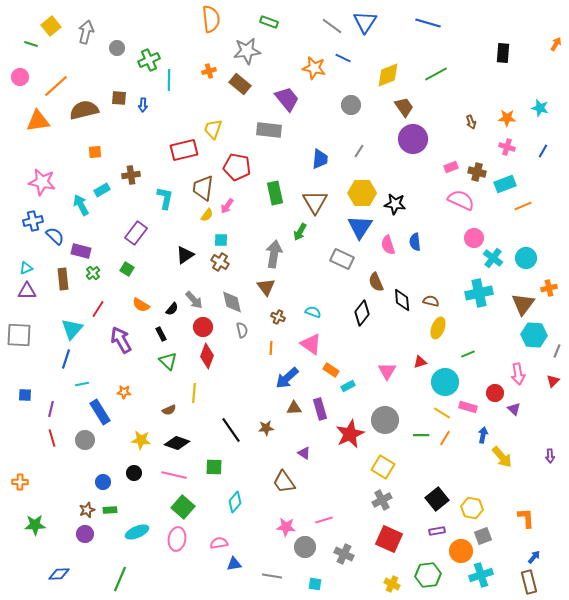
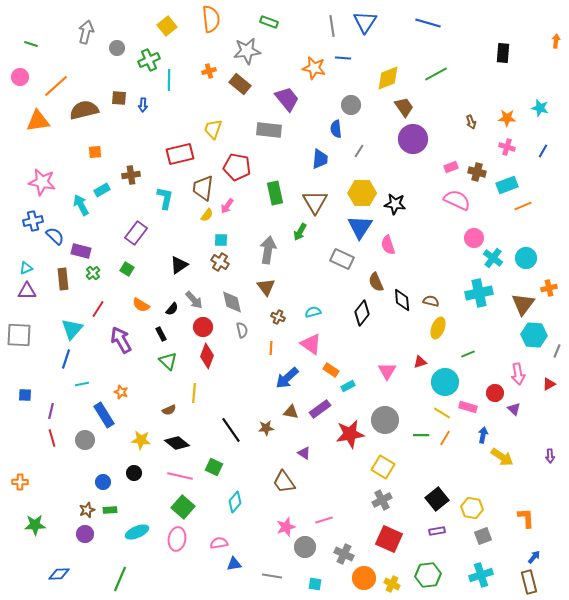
yellow square at (51, 26): moved 116 px right
gray line at (332, 26): rotated 45 degrees clockwise
orange arrow at (556, 44): moved 3 px up; rotated 24 degrees counterclockwise
blue line at (343, 58): rotated 21 degrees counterclockwise
yellow diamond at (388, 75): moved 3 px down
red rectangle at (184, 150): moved 4 px left, 4 px down
cyan rectangle at (505, 184): moved 2 px right, 1 px down
pink semicircle at (461, 200): moved 4 px left
blue semicircle at (415, 242): moved 79 px left, 113 px up
gray arrow at (274, 254): moved 6 px left, 4 px up
black triangle at (185, 255): moved 6 px left, 10 px down
cyan semicircle at (313, 312): rotated 35 degrees counterclockwise
red triangle at (553, 381): moved 4 px left, 3 px down; rotated 16 degrees clockwise
orange star at (124, 392): moved 3 px left; rotated 16 degrees clockwise
brown triangle at (294, 408): moved 3 px left, 4 px down; rotated 14 degrees clockwise
purple line at (51, 409): moved 2 px down
purple rectangle at (320, 409): rotated 70 degrees clockwise
blue rectangle at (100, 412): moved 4 px right, 3 px down
red star at (350, 434): rotated 16 degrees clockwise
black diamond at (177, 443): rotated 20 degrees clockwise
yellow arrow at (502, 457): rotated 15 degrees counterclockwise
green square at (214, 467): rotated 24 degrees clockwise
pink line at (174, 475): moved 6 px right, 1 px down
pink star at (286, 527): rotated 24 degrees counterclockwise
orange circle at (461, 551): moved 97 px left, 27 px down
